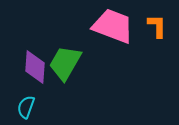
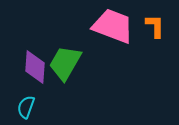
orange L-shape: moved 2 px left
